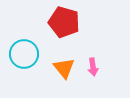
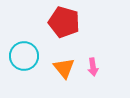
cyan circle: moved 2 px down
